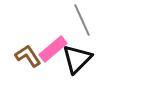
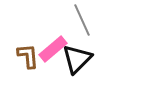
brown L-shape: rotated 28 degrees clockwise
